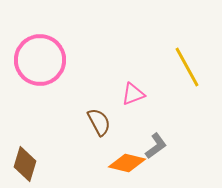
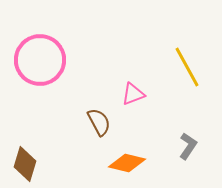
gray L-shape: moved 32 px right; rotated 20 degrees counterclockwise
